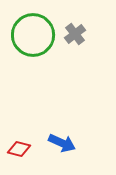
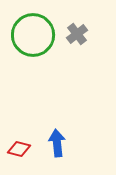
gray cross: moved 2 px right
blue arrow: moved 5 px left; rotated 120 degrees counterclockwise
